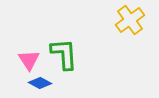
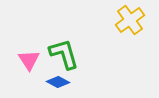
green L-shape: rotated 12 degrees counterclockwise
blue diamond: moved 18 px right, 1 px up
